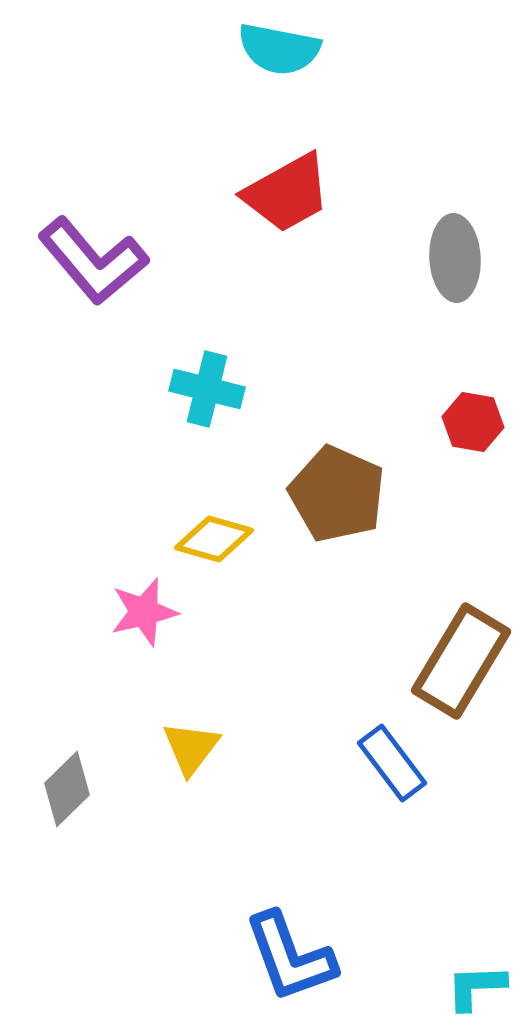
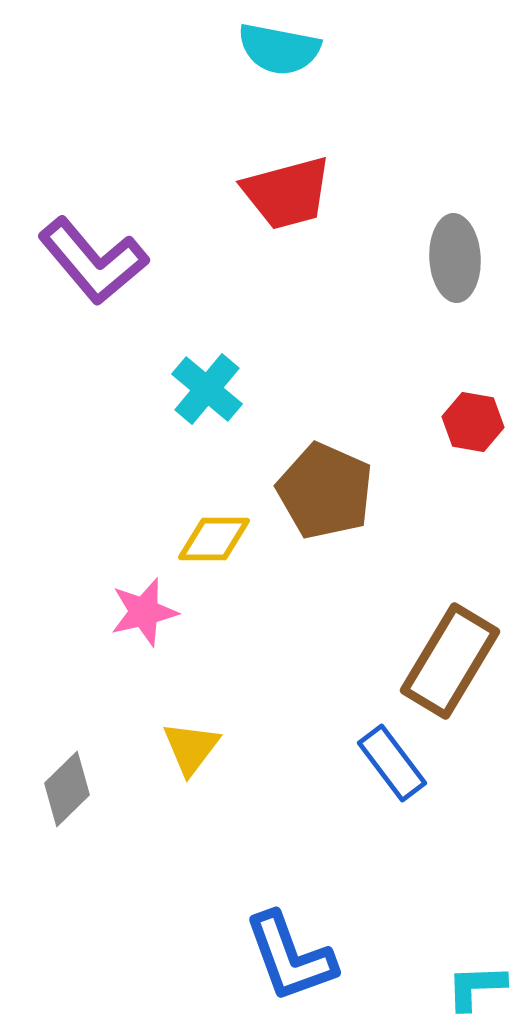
red trapezoid: rotated 14 degrees clockwise
cyan cross: rotated 26 degrees clockwise
brown pentagon: moved 12 px left, 3 px up
yellow diamond: rotated 16 degrees counterclockwise
brown rectangle: moved 11 px left
